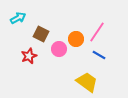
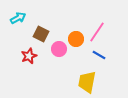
yellow trapezoid: rotated 115 degrees counterclockwise
